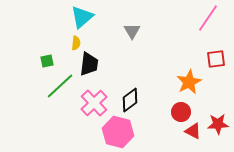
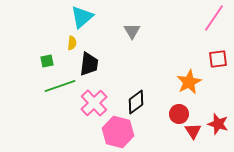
pink line: moved 6 px right
yellow semicircle: moved 4 px left
red square: moved 2 px right
green line: rotated 24 degrees clockwise
black diamond: moved 6 px right, 2 px down
red circle: moved 2 px left, 2 px down
red star: rotated 20 degrees clockwise
red triangle: rotated 30 degrees clockwise
